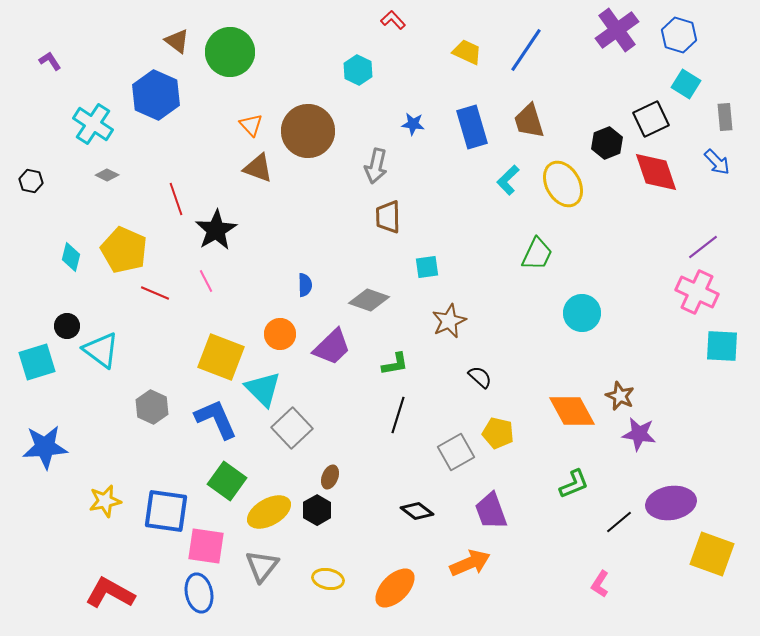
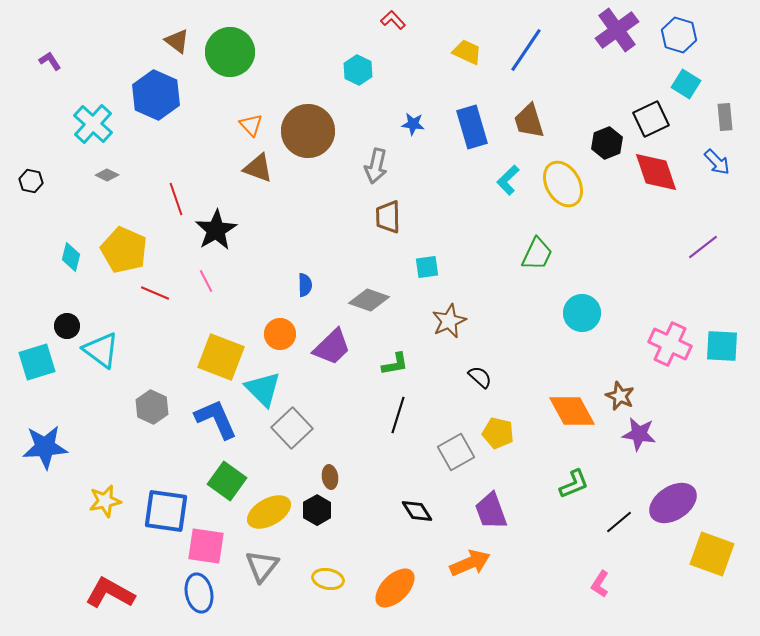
cyan cross at (93, 124): rotated 9 degrees clockwise
pink cross at (697, 292): moved 27 px left, 52 px down
brown ellipse at (330, 477): rotated 30 degrees counterclockwise
purple ellipse at (671, 503): moved 2 px right; rotated 24 degrees counterclockwise
black diamond at (417, 511): rotated 20 degrees clockwise
